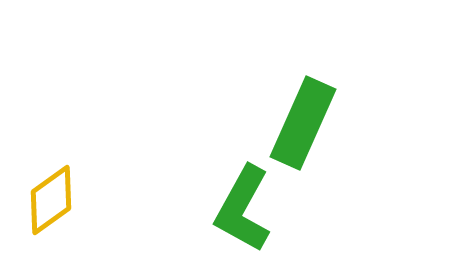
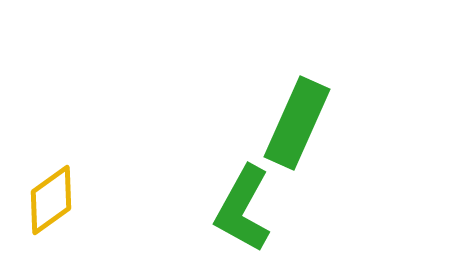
green rectangle: moved 6 px left
